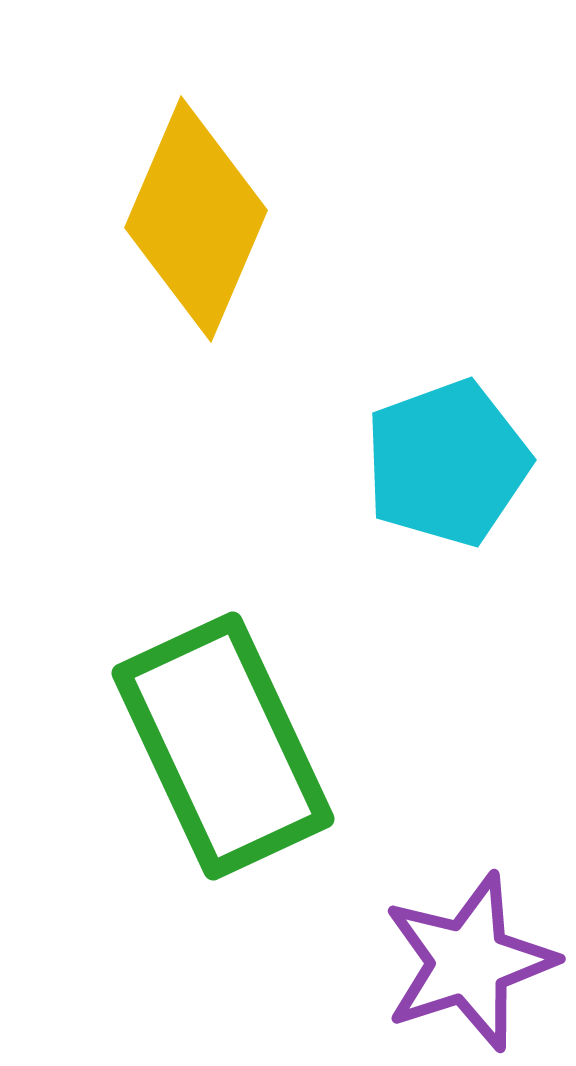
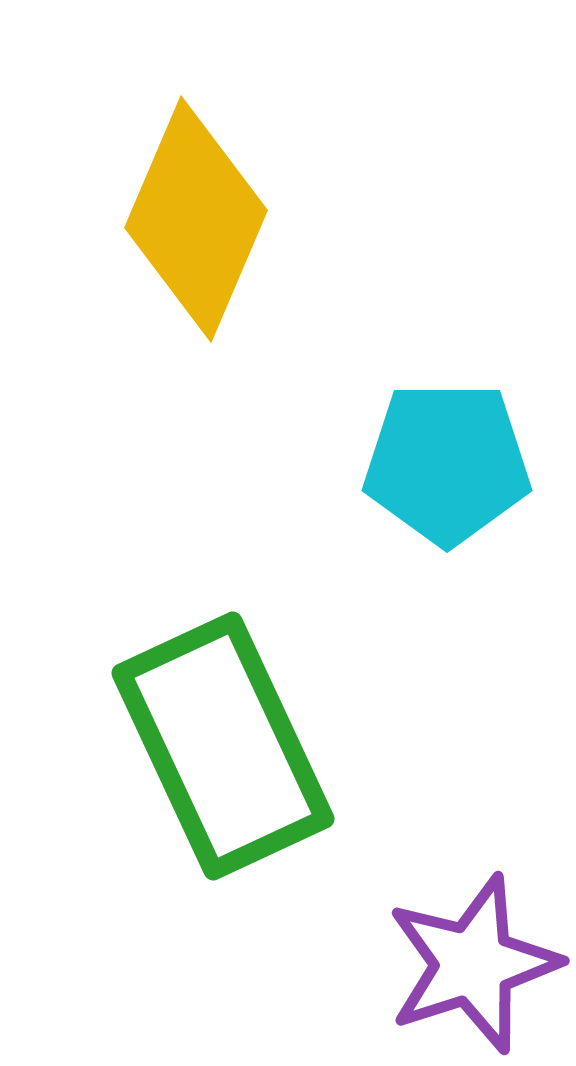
cyan pentagon: rotated 20 degrees clockwise
purple star: moved 4 px right, 2 px down
